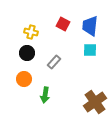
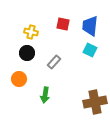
red square: rotated 16 degrees counterclockwise
cyan square: rotated 24 degrees clockwise
orange circle: moved 5 px left
brown cross: rotated 25 degrees clockwise
